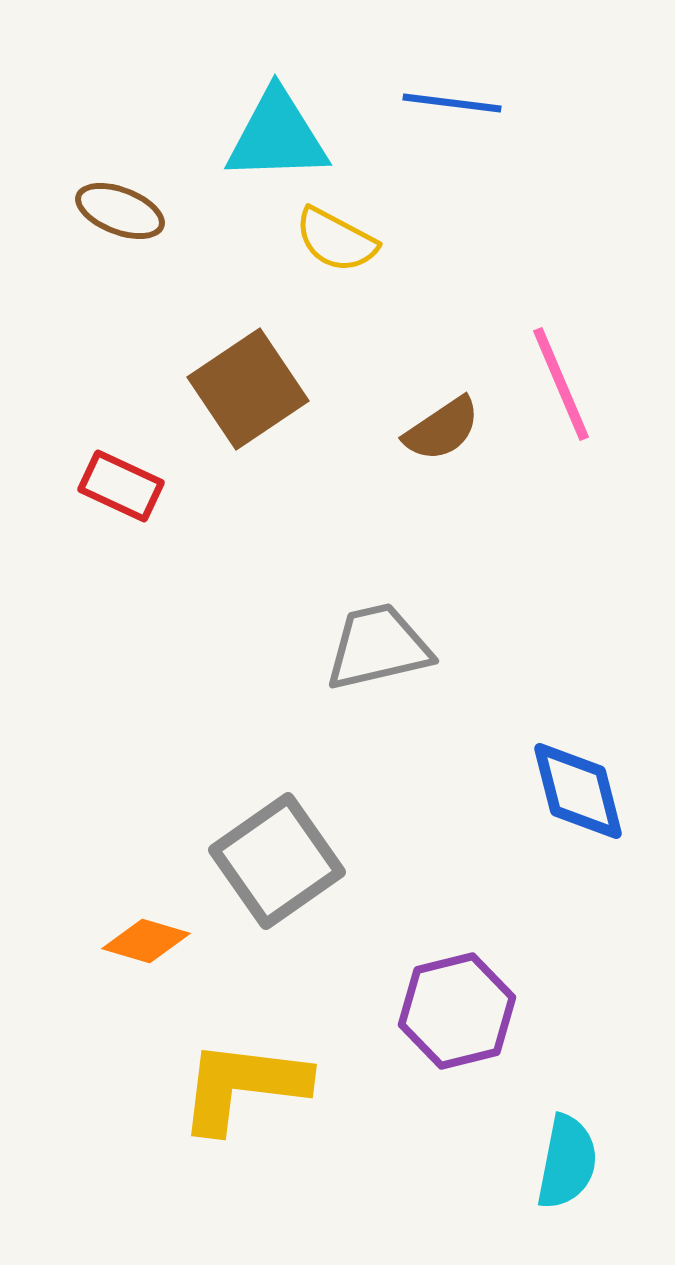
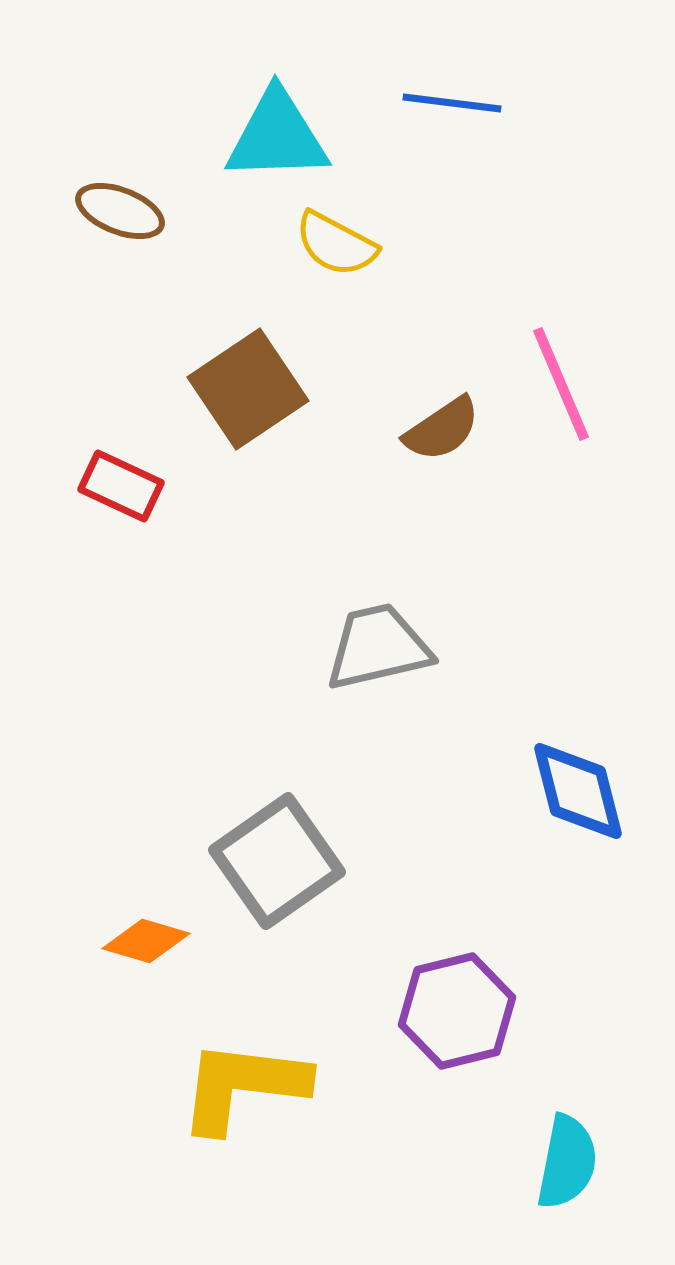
yellow semicircle: moved 4 px down
